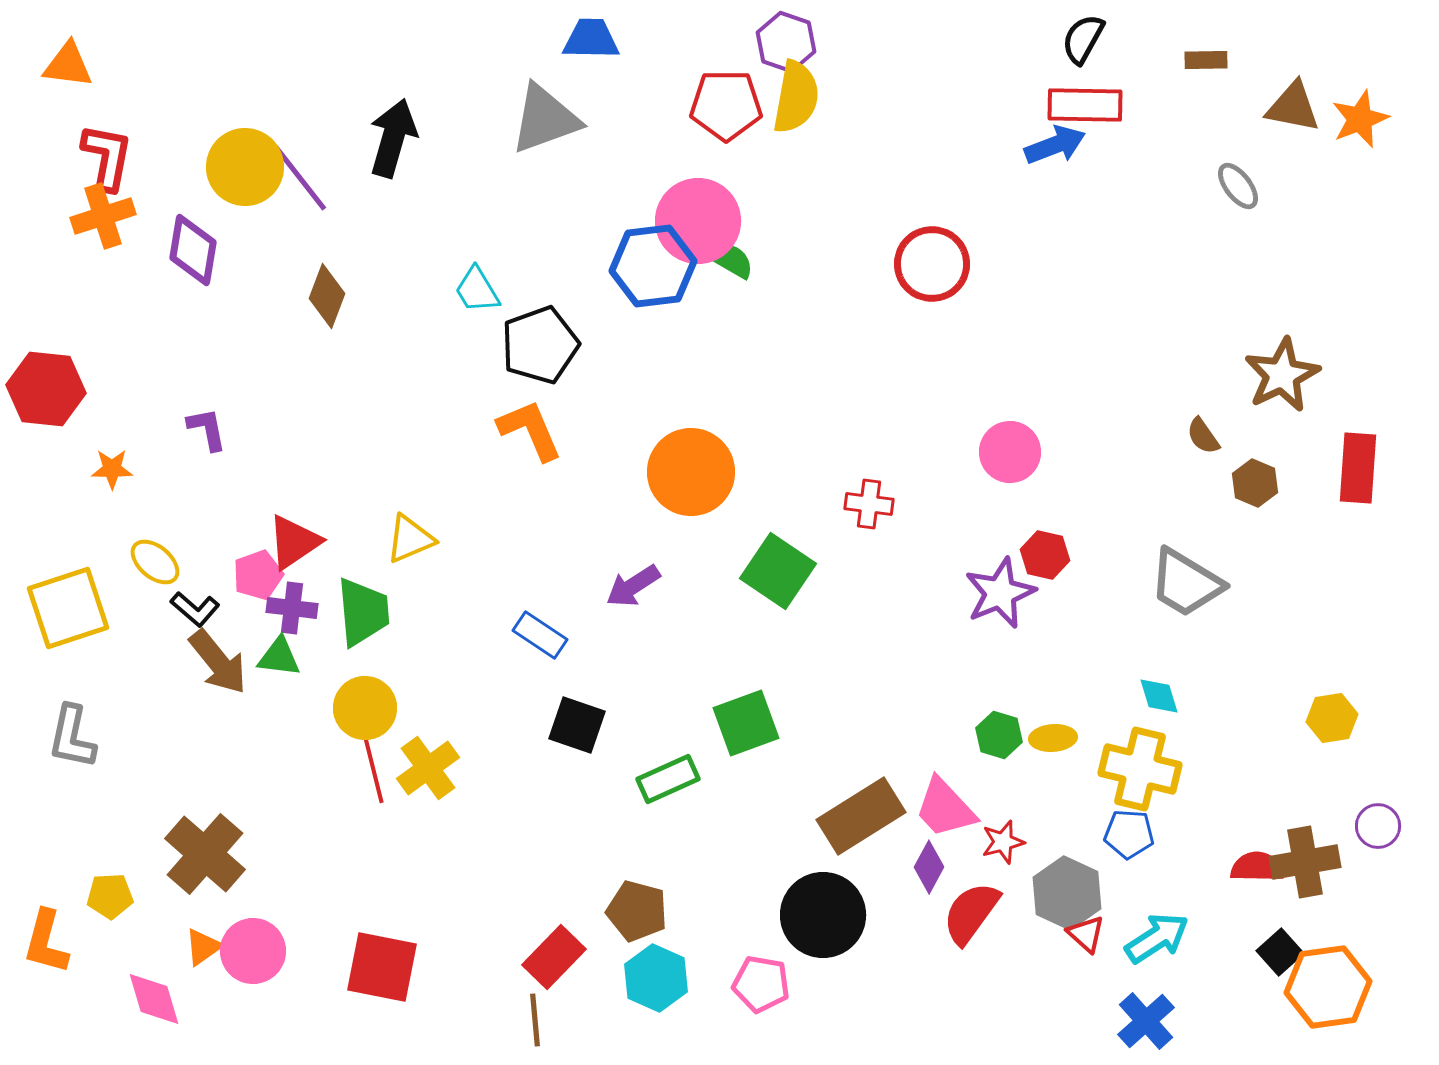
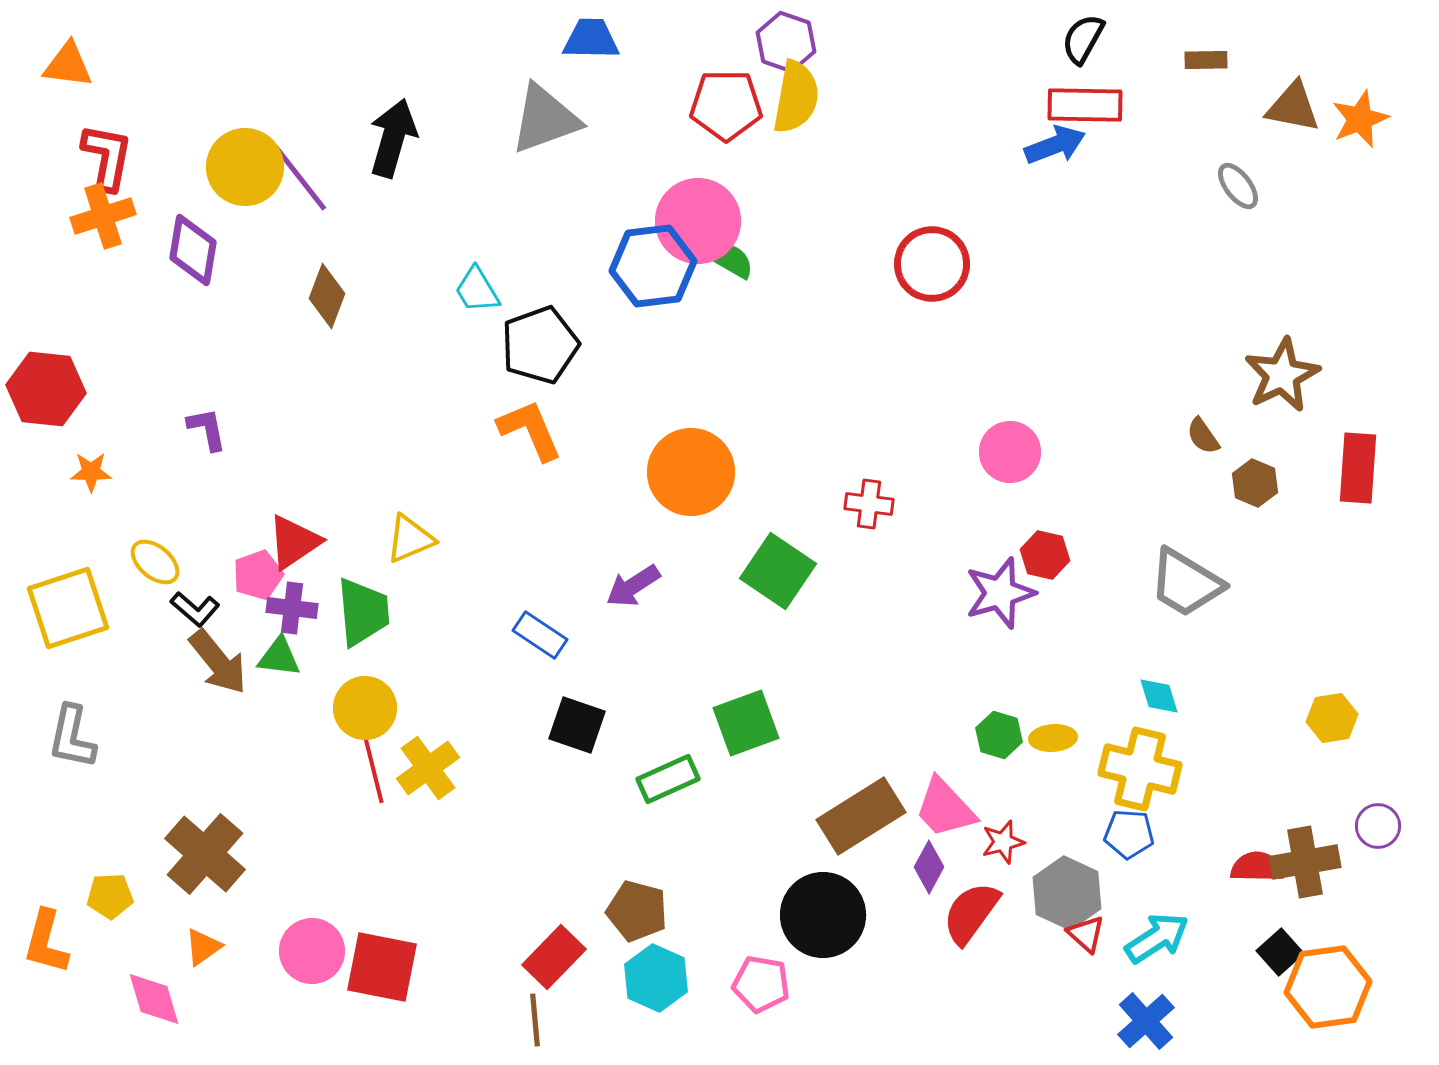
orange star at (112, 469): moved 21 px left, 3 px down
purple star at (1000, 593): rotated 6 degrees clockwise
pink circle at (253, 951): moved 59 px right
